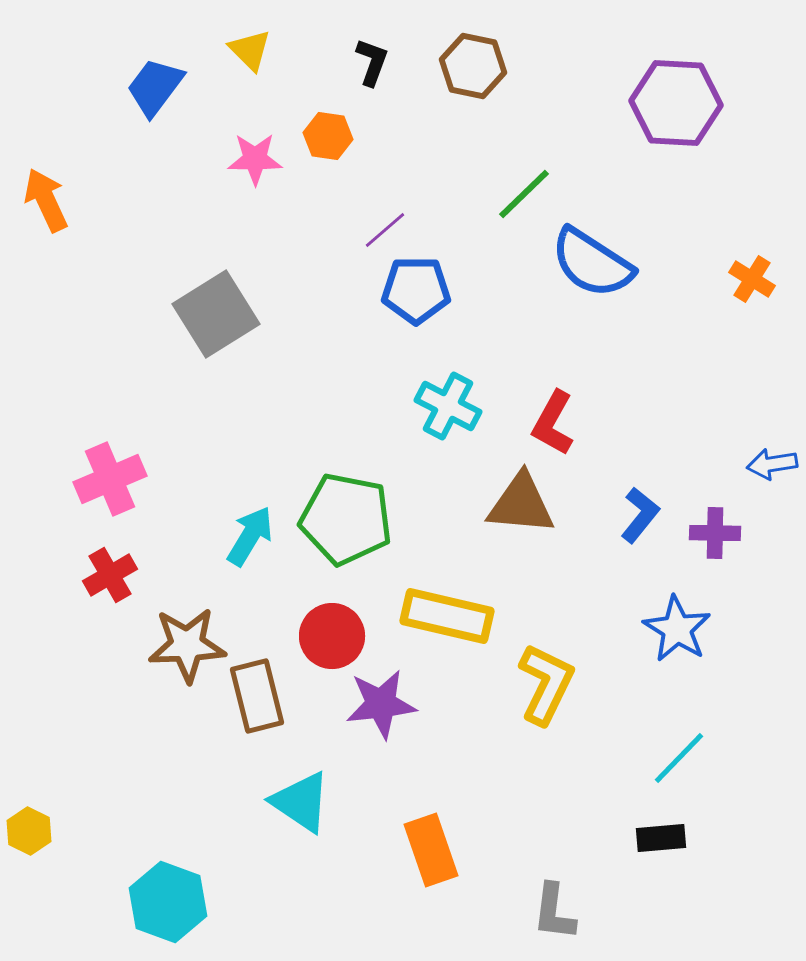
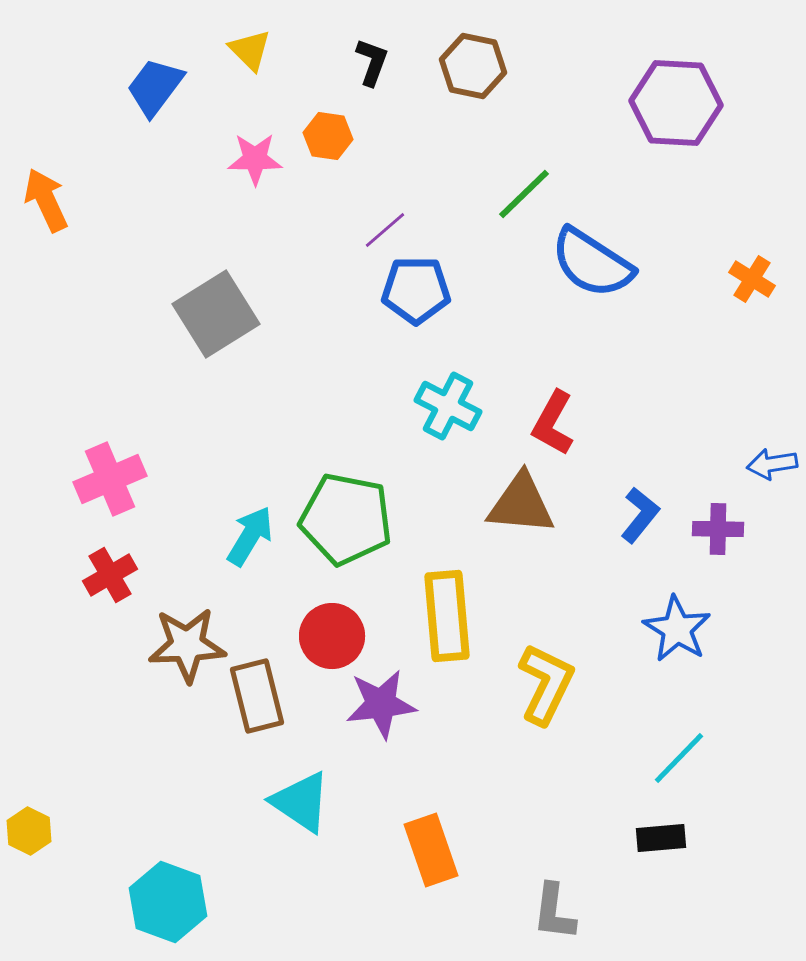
purple cross: moved 3 px right, 4 px up
yellow rectangle: rotated 72 degrees clockwise
